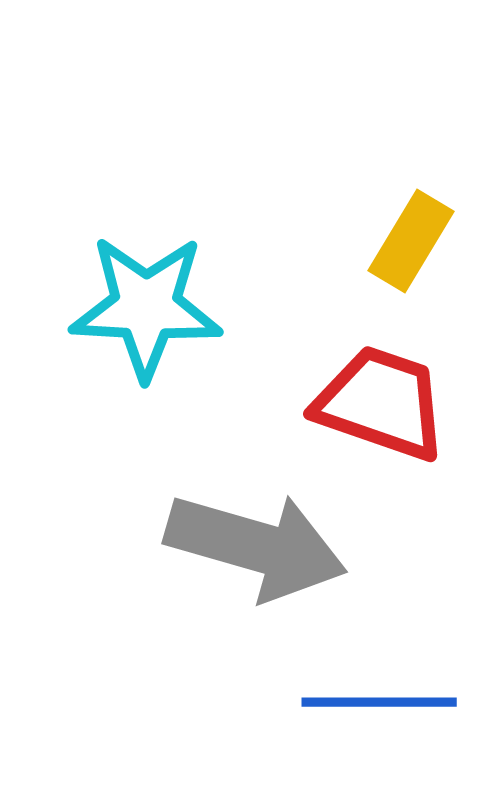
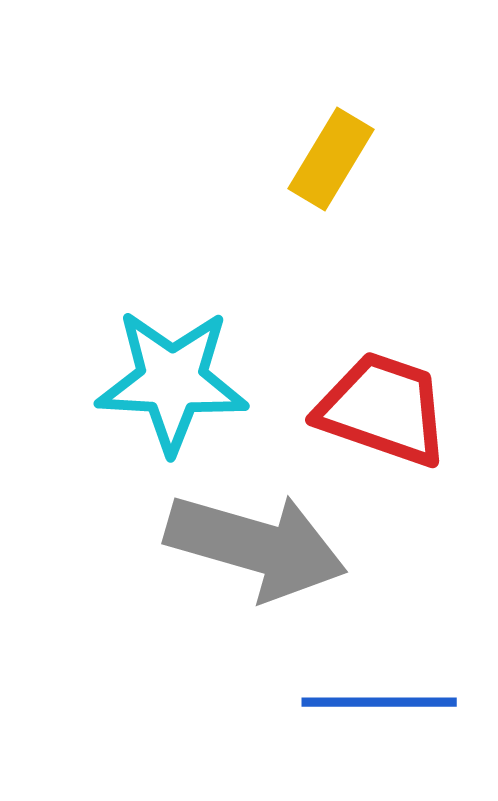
yellow rectangle: moved 80 px left, 82 px up
cyan star: moved 26 px right, 74 px down
red trapezoid: moved 2 px right, 6 px down
